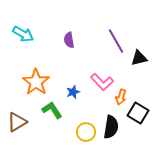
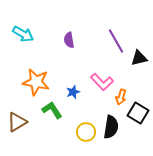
orange star: rotated 24 degrees counterclockwise
